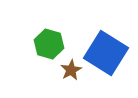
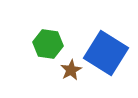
green hexagon: moved 1 px left; rotated 8 degrees counterclockwise
